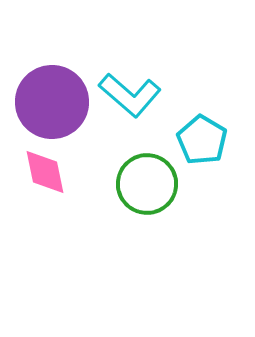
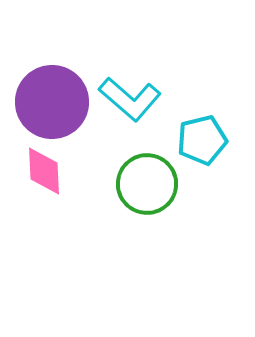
cyan L-shape: moved 4 px down
cyan pentagon: rotated 27 degrees clockwise
pink diamond: moved 1 px left, 1 px up; rotated 9 degrees clockwise
